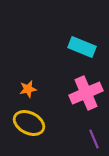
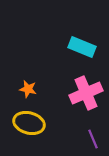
orange star: rotated 24 degrees clockwise
yellow ellipse: rotated 12 degrees counterclockwise
purple line: moved 1 px left
